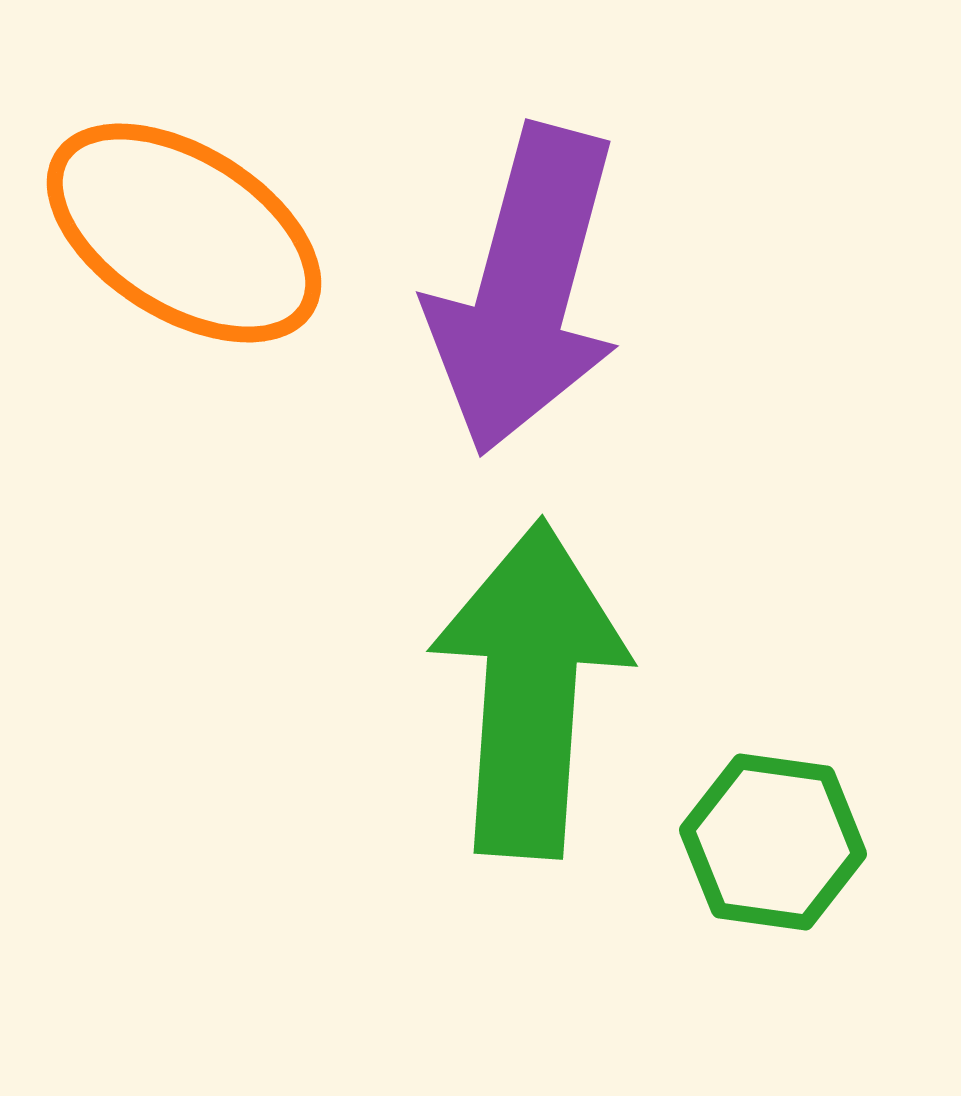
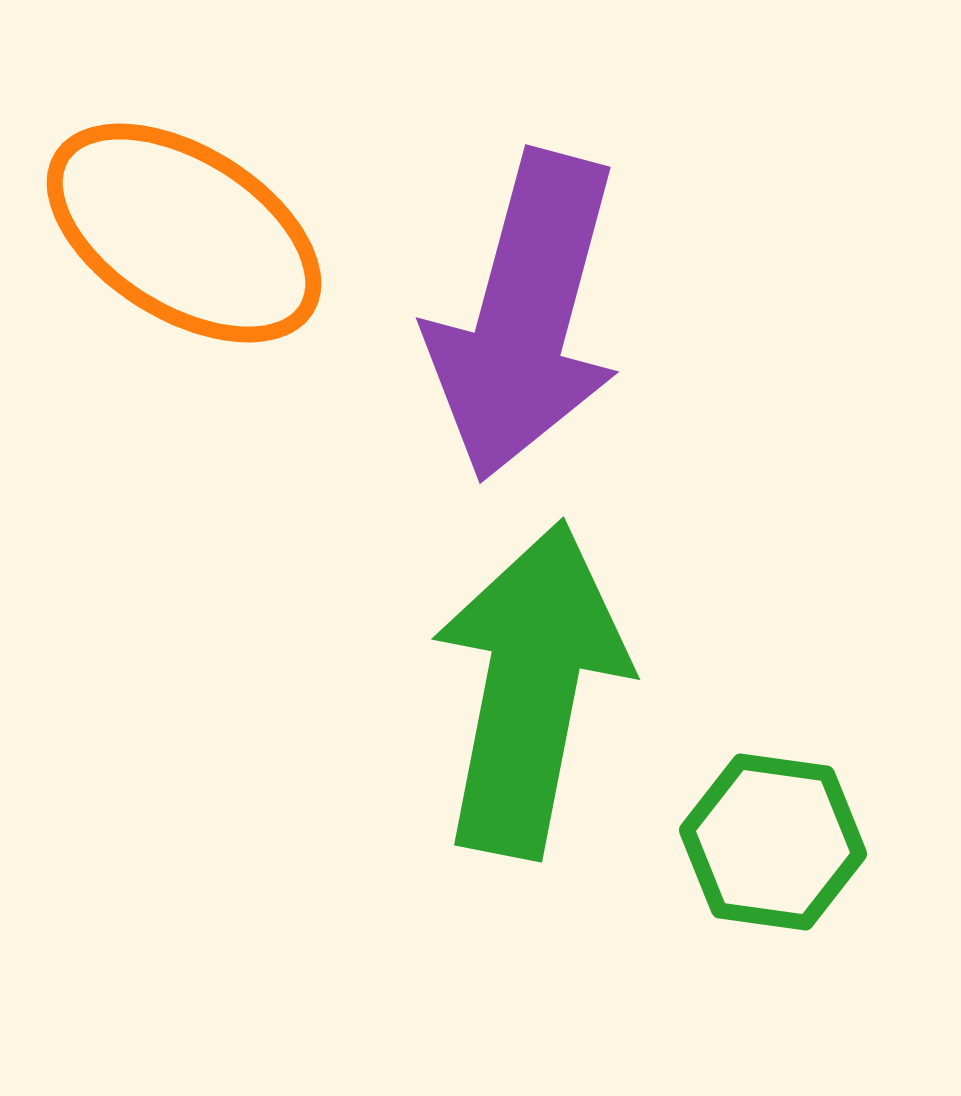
purple arrow: moved 26 px down
green arrow: rotated 7 degrees clockwise
